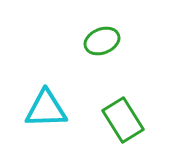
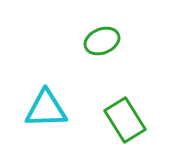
green rectangle: moved 2 px right
